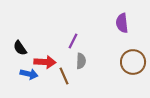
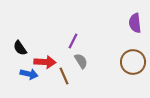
purple semicircle: moved 13 px right
gray semicircle: rotated 35 degrees counterclockwise
